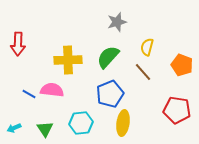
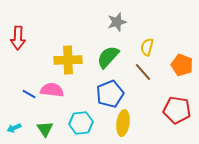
red arrow: moved 6 px up
